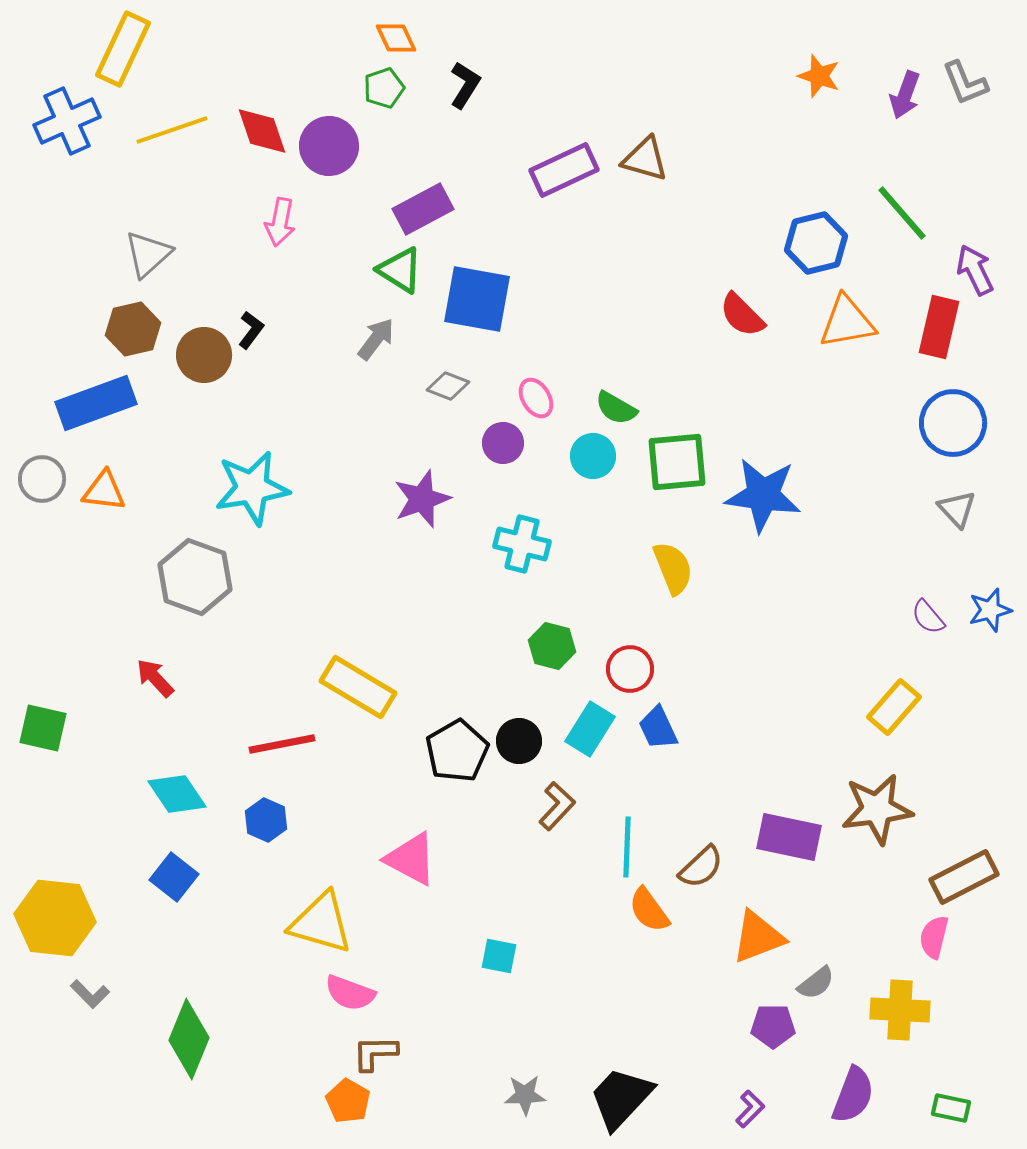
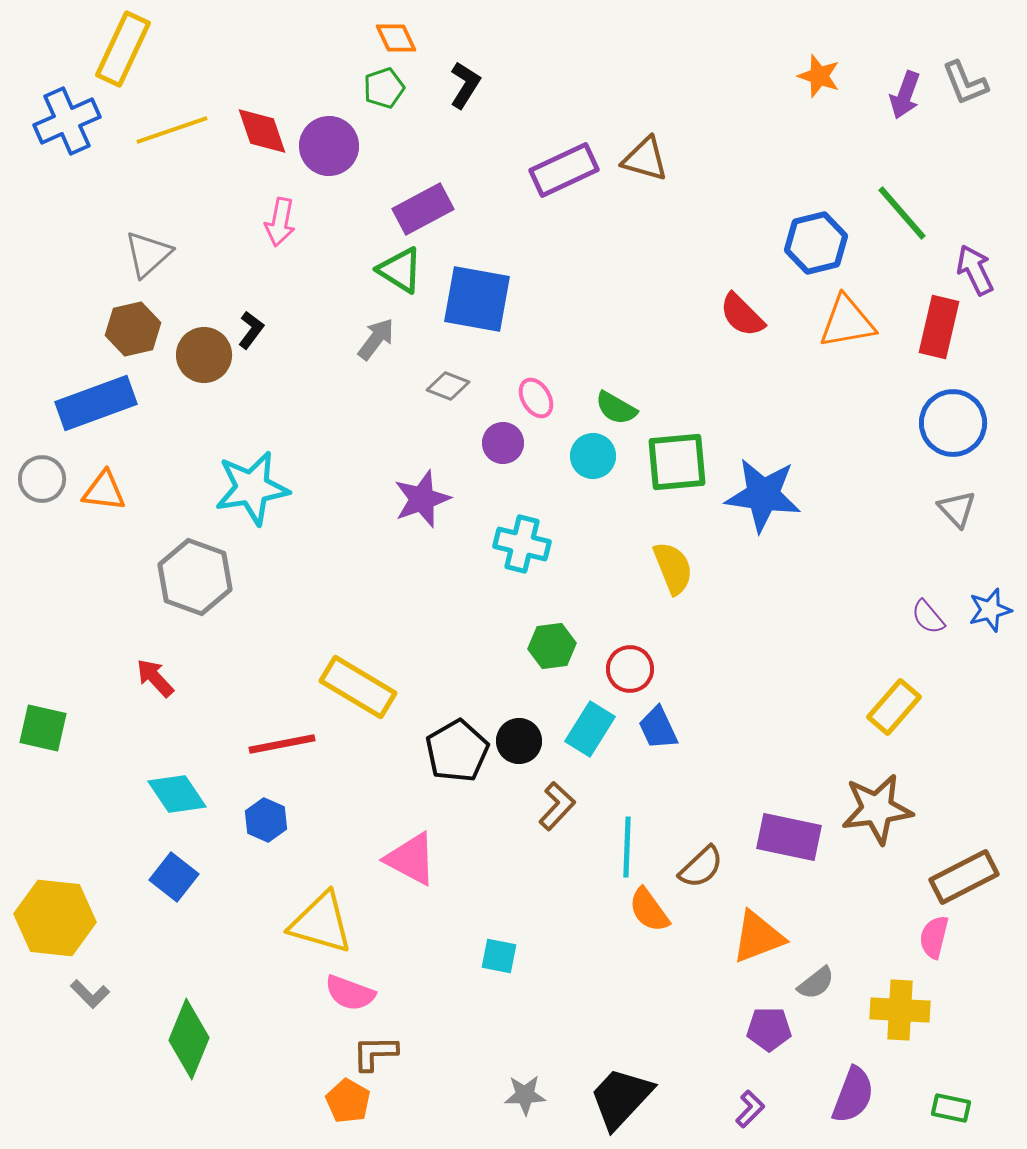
green hexagon at (552, 646): rotated 21 degrees counterclockwise
purple pentagon at (773, 1026): moved 4 px left, 3 px down
